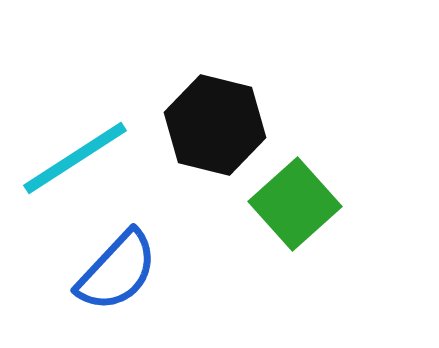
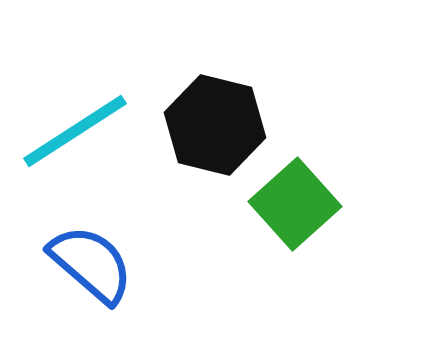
cyan line: moved 27 px up
blue semicircle: moved 26 px left, 7 px up; rotated 92 degrees counterclockwise
